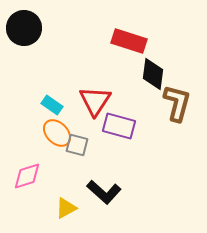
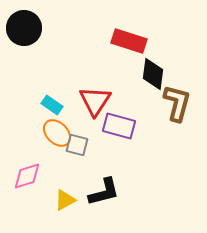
black L-shape: rotated 56 degrees counterclockwise
yellow triangle: moved 1 px left, 8 px up
